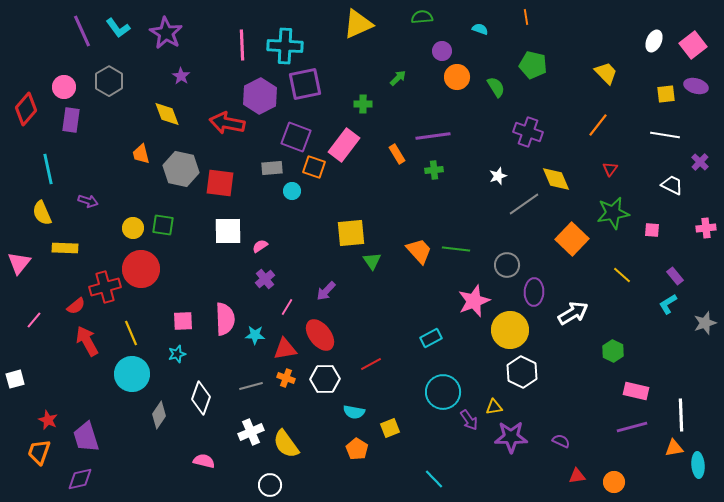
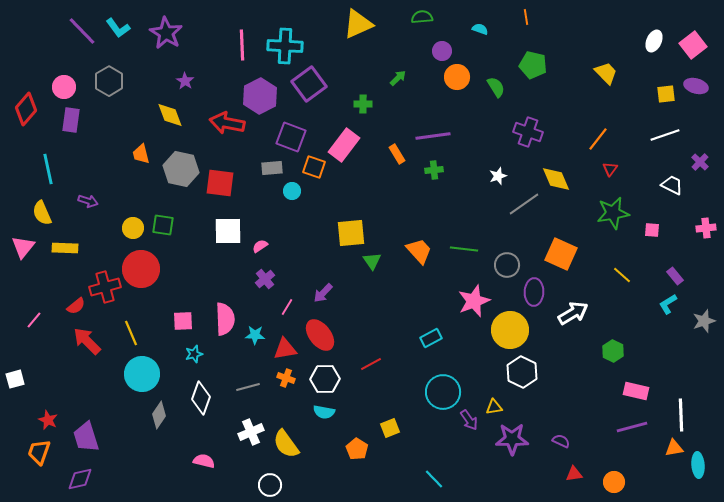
purple line at (82, 31): rotated 20 degrees counterclockwise
purple star at (181, 76): moved 4 px right, 5 px down
purple square at (305, 84): moved 4 px right; rotated 24 degrees counterclockwise
yellow diamond at (167, 114): moved 3 px right, 1 px down
orange line at (598, 125): moved 14 px down
white line at (665, 135): rotated 28 degrees counterclockwise
purple square at (296, 137): moved 5 px left
orange square at (572, 239): moved 11 px left, 15 px down; rotated 20 degrees counterclockwise
green line at (456, 249): moved 8 px right
pink triangle at (19, 263): moved 4 px right, 16 px up
purple arrow at (326, 291): moved 3 px left, 2 px down
gray star at (705, 323): moved 1 px left, 2 px up
red arrow at (87, 341): rotated 16 degrees counterclockwise
cyan star at (177, 354): moved 17 px right
cyan circle at (132, 374): moved 10 px right
gray line at (251, 386): moved 3 px left, 1 px down
cyan semicircle at (354, 412): moved 30 px left
purple star at (511, 437): moved 1 px right, 2 px down
red triangle at (577, 476): moved 3 px left, 2 px up
